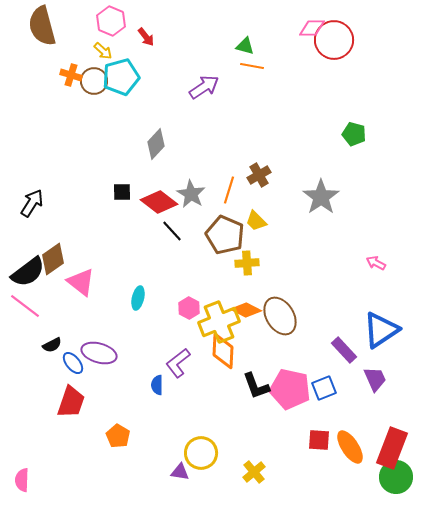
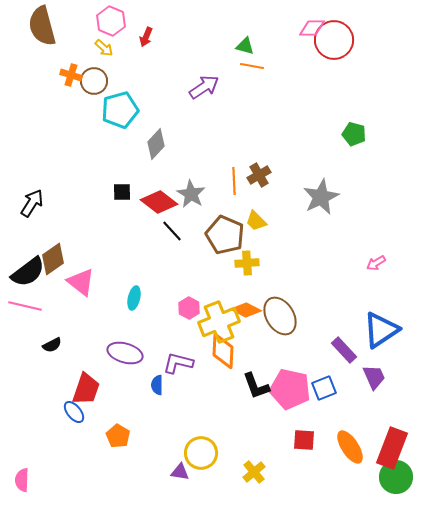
red arrow at (146, 37): rotated 60 degrees clockwise
yellow arrow at (103, 51): moved 1 px right, 3 px up
cyan pentagon at (121, 77): moved 1 px left, 33 px down
orange line at (229, 190): moved 5 px right, 9 px up; rotated 20 degrees counterclockwise
gray star at (321, 197): rotated 9 degrees clockwise
pink arrow at (376, 263): rotated 60 degrees counterclockwise
cyan ellipse at (138, 298): moved 4 px left
pink line at (25, 306): rotated 24 degrees counterclockwise
purple ellipse at (99, 353): moved 26 px right
blue ellipse at (73, 363): moved 1 px right, 49 px down
purple L-shape at (178, 363): rotated 52 degrees clockwise
purple trapezoid at (375, 379): moved 1 px left, 2 px up
red trapezoid at (71, 402): moved 15 px right, 13 px up
red square at (319, 440): moved 15 px left
